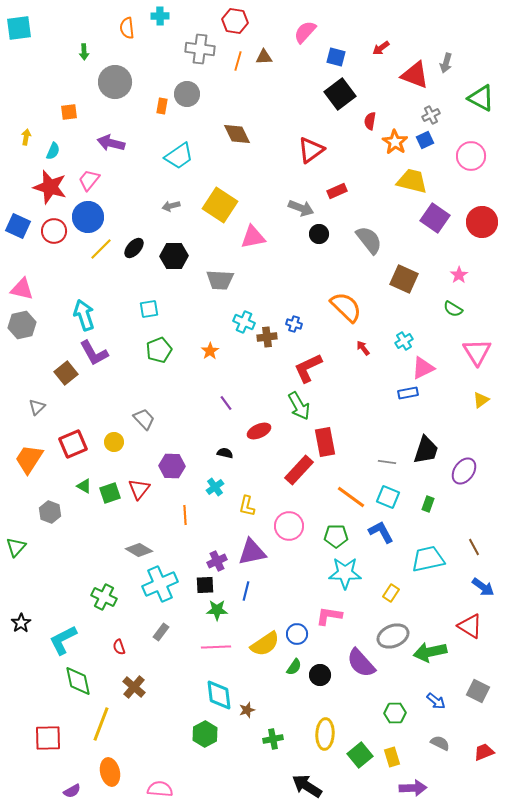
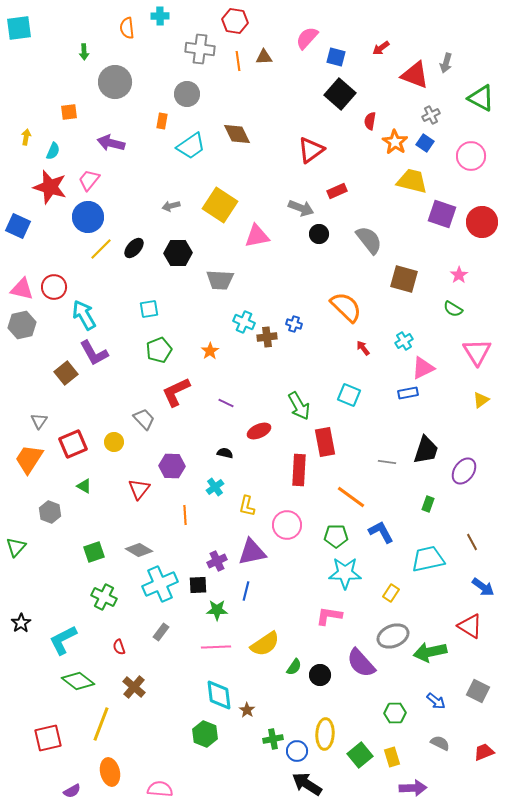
pink semicircle at (305, 32): moved 2 px right, 6 px down
orange line at (238, 61): rotated 24 degrees counterclockwise
black square at (340, 94): rotated 12 degrees counterclockwise
orange rectangle at (162, 106): moved 15 px down
blue square at (425, 140): moved 3 px down; rotated 30 degrees counterclockwise
cyan trapezoid at (179, 156): moved 12 px right, 10 px up
purple square at (435, 218): moved 7 px right, 4 px up; rotated 16 degrees counterclockwise
red circle at (54, 231): moved 56 px down
pink triangle at (253, 237): moved 4 px right, 1 px up
black hexagon at (174, 256): moved 4 px right, 3 px up
brown square at (404, 279): rotated 8 degrees counterclockwise
cyan arrow at (84, 315): rotated 12 degrees counterclockwise
red L-shape at (308, 368): moved 132 px left, 24 px down
purple line at (226, 403): rotated 28 degrees counterclockwise
gray triangle at (37, 407): moved 2 px right, 14 px down; rotated 12 degrees counterclockwise
red rectangle at (299, 470): rotated 40 degrees counterclockwise
green square at (110, 493): moved 16 px left, 59 px down
cyan square at (388, 497): moved 39 px left, 102 px up
pink circle at (289, 526): moved 2 px left, 1 px up
brown line at (474, 547): moved 2 px left, 5 px up
black square at (205, 585): moved 7 px left
blue circle at (297, 634): moved 117 px down
green diamond at (78, 681): rotated 40 degrees counterclockwise
brown star at (247, 710): rotated 21 degrees counterclockwise
green hexagon at (205, 734): rotated 10 degrees counterclockwise
red square at (48, 738): rotated 12 degrees counterclockwise
black arrow at (307, 786): moved 2 px up
